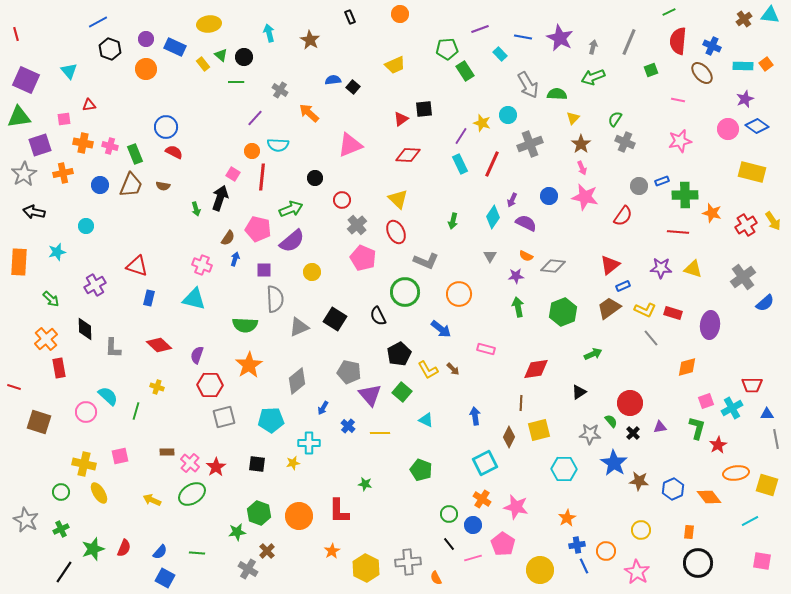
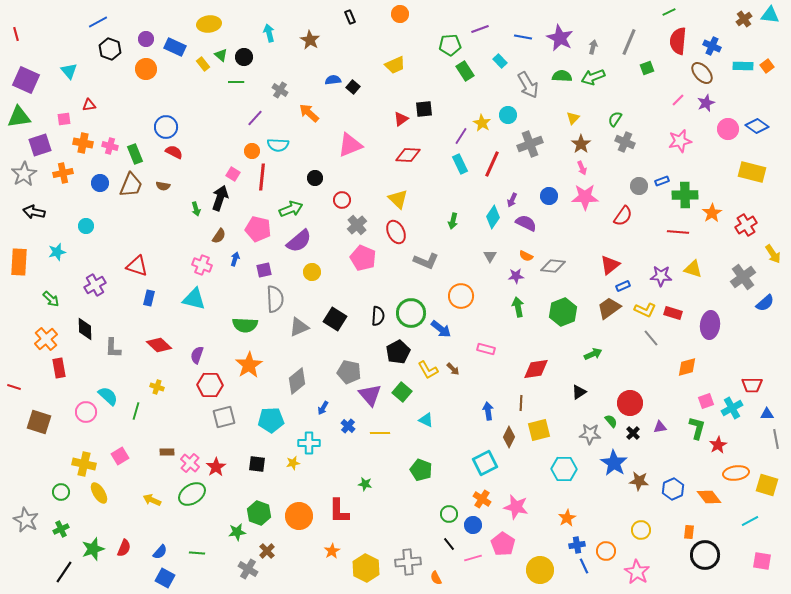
green pentagon at (447, 49): moved 3 px right, 4 px up
cyan rectangle at (500, 54): moved 7 px down
orange square at (766, 64): moved 1 px right, 2 px down
green square at (651, 70): moved 4 px left, 2 px up
green semicircle at (557, 94): moved 5 px right, 18 px up
purple star at (745, 99): moved 39 px left, 4 px down
pink line at (678, 100): rotated 56 degrees counterclockwise
yellow star at (482, 123): rotated 12 degrees clockwise
blue circle at (100, 185): moved 2 px up
pink star at (585, 197): rotated 12 degrees counterclockwise
orange star at (712, 213): rotated 24 degrees clockwise
yellow arrow at (773, 221): moved 33 px down
brown semicircle at (228, 238): moved 9 px left, 2 px up
purple semicircle at (292, 241): moved 7 px right
purple star at (661, 268): moved 8 px down
purple square at (264, 270): rotated 14 degrees counterclockwise
green circle at (405, 292): moved 6 px right, 21 px down
orange circle at (459, 294): moved 2 px right, 2 px down
black semicircle at (378, 316): rotated 150 degrees counterclockwise
black pentagon at (399, 354): moved 1 px left, 2 px up
blue arrow at (475, 416): moved 13 px right, 5 px up
pink square at (120, 456): rotated 18 degrees counterclockwise
black circle at (698, 563): moved 7 px right, 8 px up
